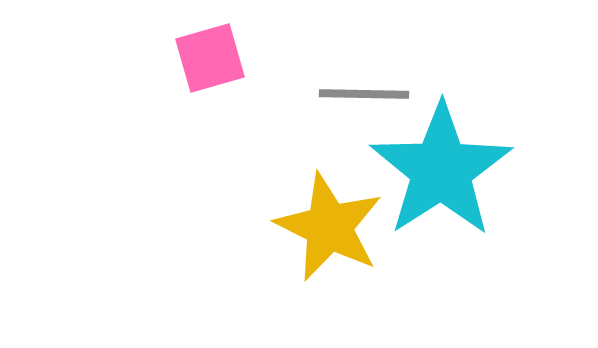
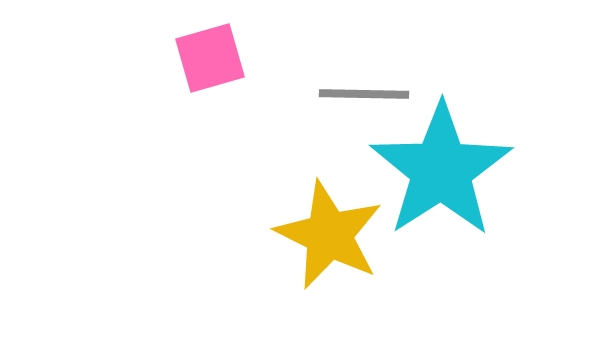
yellow star: moved 8 px down
